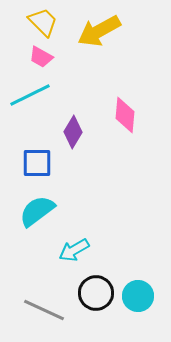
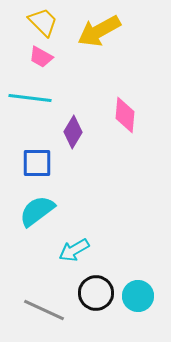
cyan line: moved 3 px down; rotated 33 degrees clockwise
